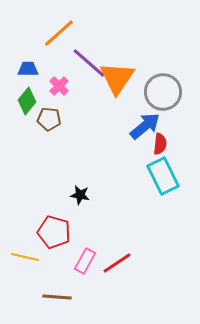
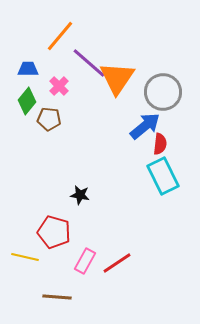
orange line: moved 1 px right, 3 px down; rotated 8 degrees counterclockwise
